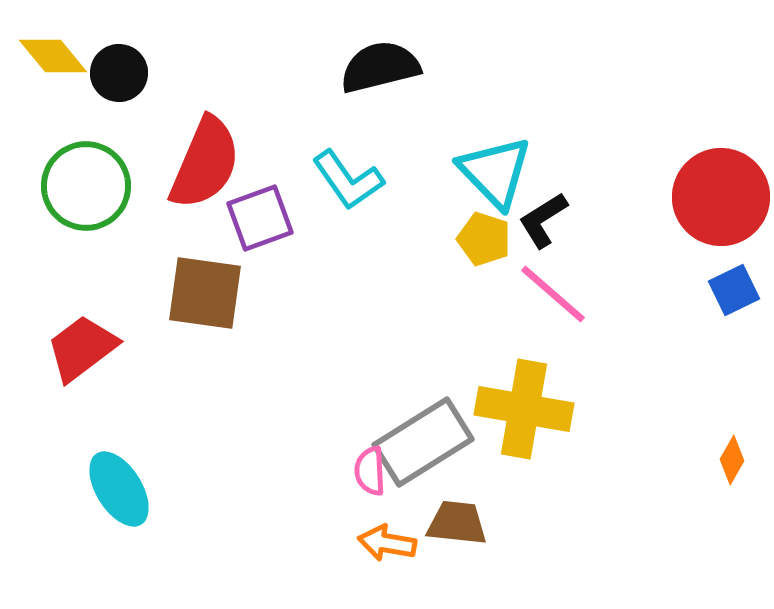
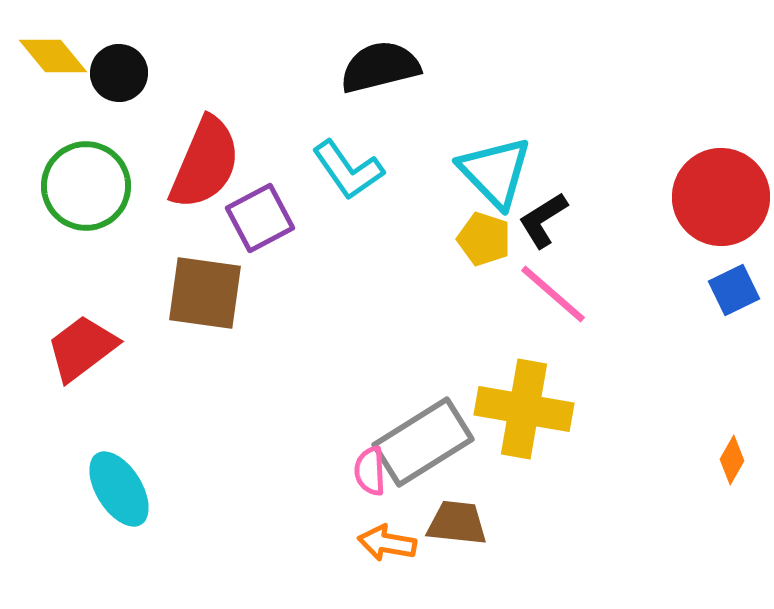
cyan L-shape: moved 10 px up
purple square: rotated 8 degrees counterclockwise
